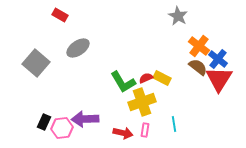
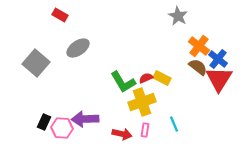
cyan line: rotated 14 degrees counterclockwise
pink hexagon: rotated 10 degrees clockwise
red arrow: moved 1 px left, 1 px down
